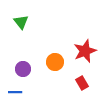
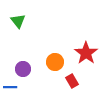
green triangle: moved 3 px left, 1 px up
red star: moved 1 px right, 2 px down; rotated 15 degrees counterclockwise
red rectangle: moved 10 px left, 2 px up
blue line: moved 5 px left, 5 px up
